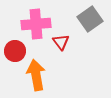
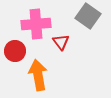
gray square: moved 2 px left, 3 px up; rotated 20 degrees counterclockwise
orange arrow: moved 2 px right
